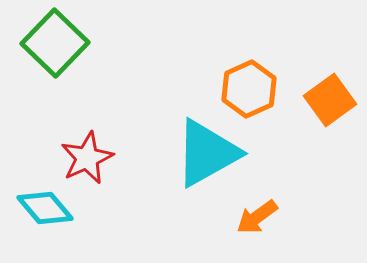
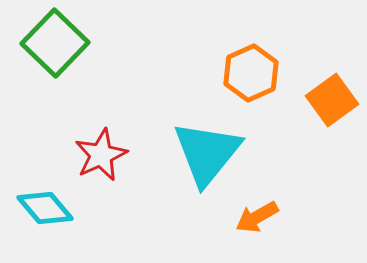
orange hexagon: moved 2 px right, 16 px up
orange square: moved 2 px right
cyan triangle: rotated 22 degrees counterclockwise
red star: moved 14 px right, 3 px up
orange arrow: rotated 6 degrees clockwise
